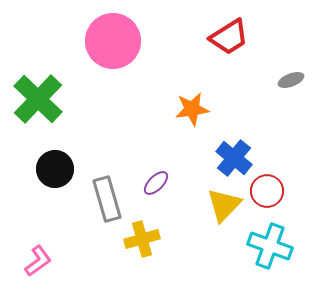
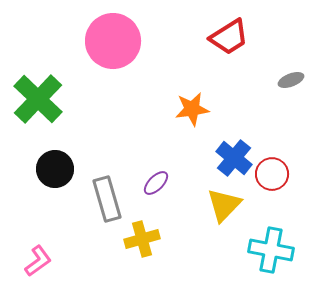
red circle: moved 5 px right, 17 px up
cyan cross: moved 1 px right, 4 px down; rotated 9 degrees counterclockwise
